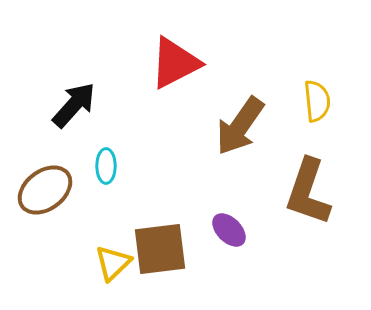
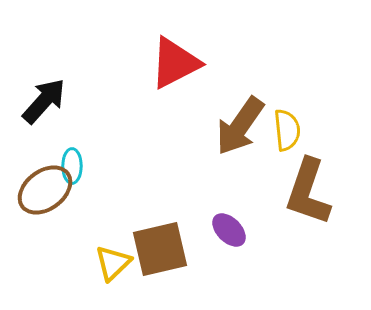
yellow semicircle: moved 30 px left, 29 px down
black arrow: moved 30 px left, 4 px up
cyan ellipse: moved 34 px left
brown square: rotated 6 degrees counterclockwise
